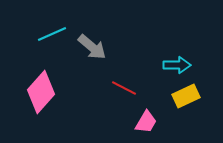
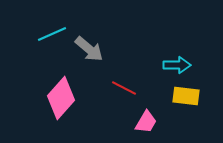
gray arrow: moved 3 px left, 2 px down
pink diamond: moved 20 px right, 6 px down
yellow rectangle: rotated 32 degrees clockwise
